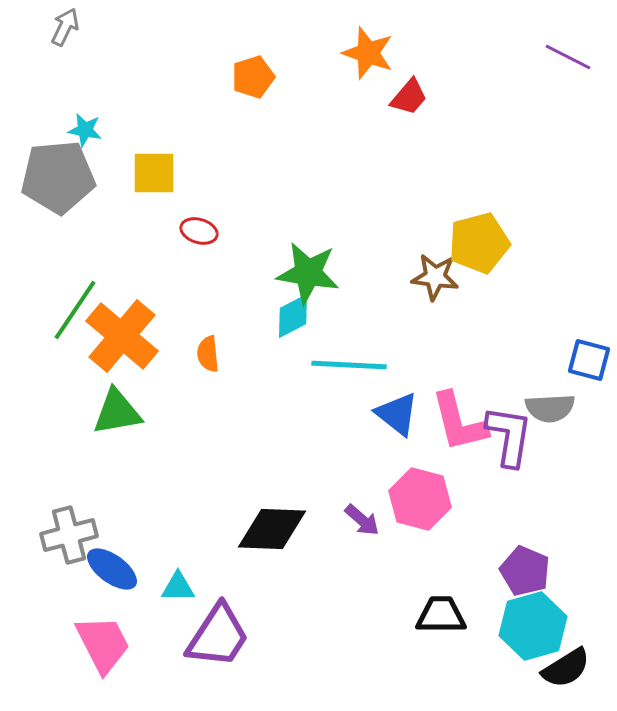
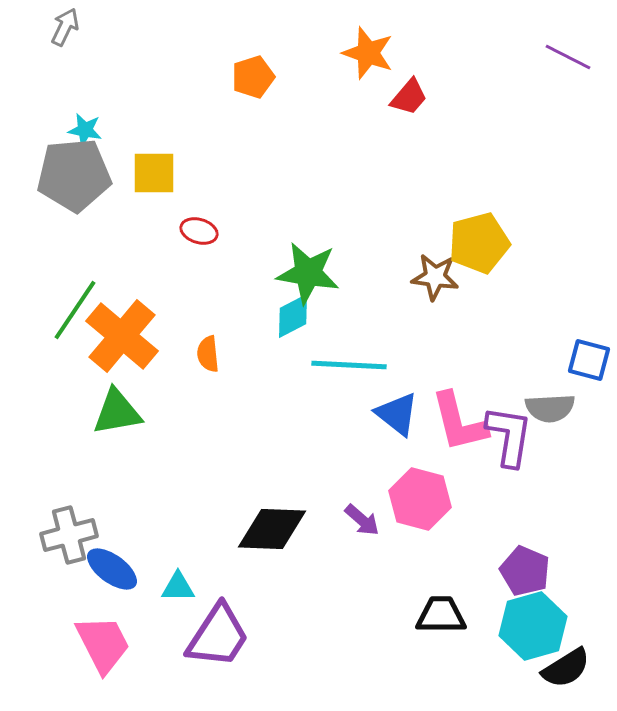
gray pentagon: moved 16 px right, 2 px up
